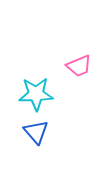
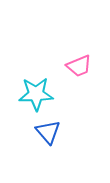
blue triangle: moved 12 px right
